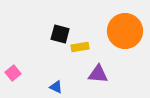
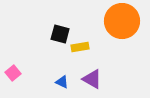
orange circle: moved 3 px left, 10 px up
purple triangle: moved 6 px left, 5 px down; rotated 25 degrees clockwise
blue triangle: moved 6 px right, 5 px up
